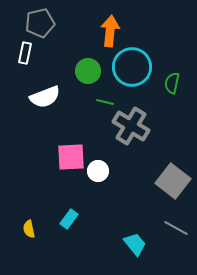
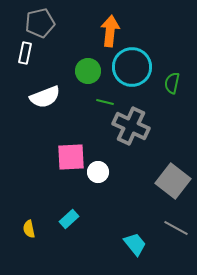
gray cross: rotated 6 degrees counterclockwise
white circle: moved 1 px down
cyan rectangle: rotated 12 degrees clockwise
